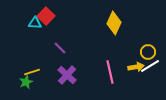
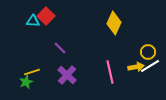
cyan triangle: moved 2 px left, 2 px up
